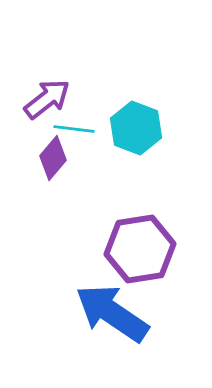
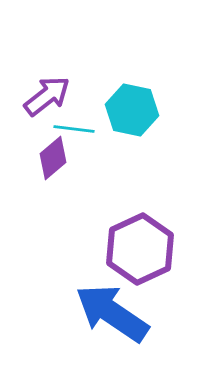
purple arrow: moved 3 px up
cyan hexagon: moved 4 px left, 18 px up; rotated 9 degrees counterclockwise
purple diamond: rotated 9 degrees clockwise
purple hexagon: rotated 16 degrees counterclockwise
